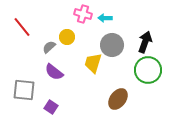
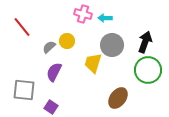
yellow circle: moved 4 px down
purple semicircle: rotated 78 degrees clockwise
brown ellipse: moved 1 px up
